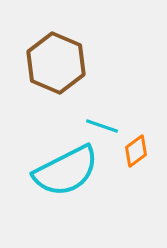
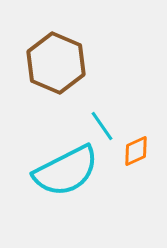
cyan line: rotated 36 degrees clockwise
orange diamond: rotated 12 degrees clockwise
